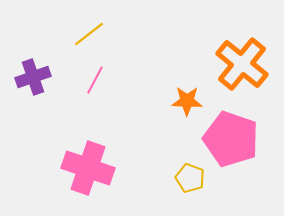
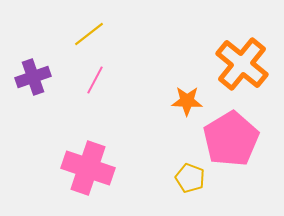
pink pentagon: rotated 22 degrees clockwise
